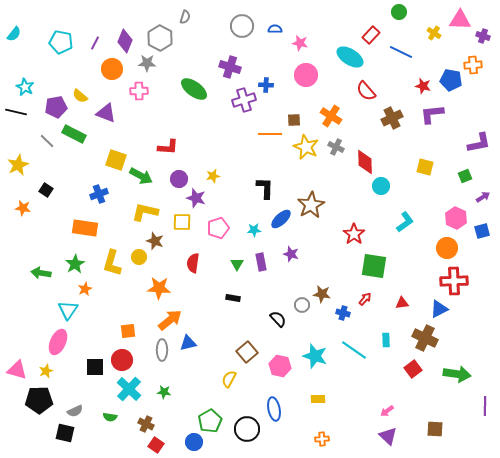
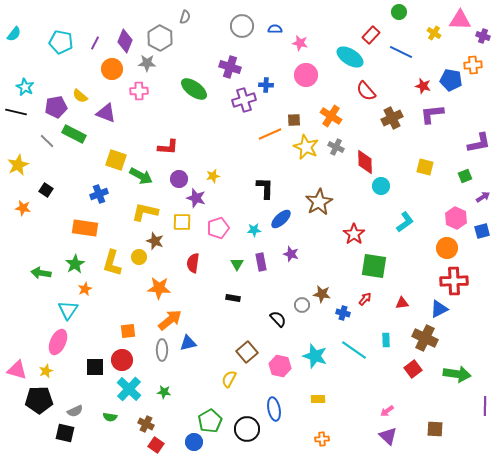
orange line at (270, 134): rotated 25 degrees counterclockwise
brown star at (311, 205): moved 8 px right, 3 px up
